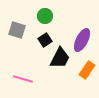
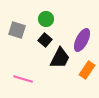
green circle: moved 1 px right, 3 px down
black square: rotated 16 degrees counterclockwise
